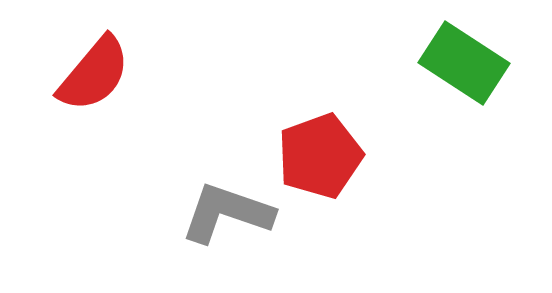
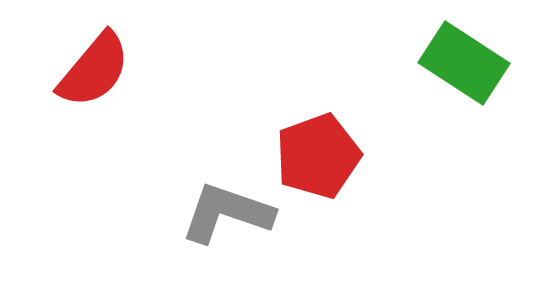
red semicircle: moved 4 px up
red pentagon: moved 2 px left
